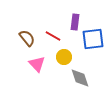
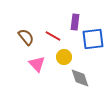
brown semicircle: moved 1 px left, 1 px up
